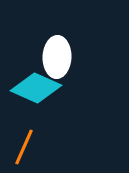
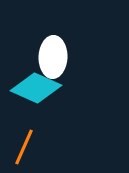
white ellipse: moved 4 px left
